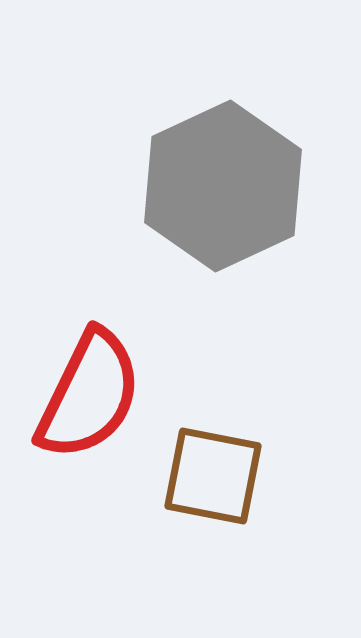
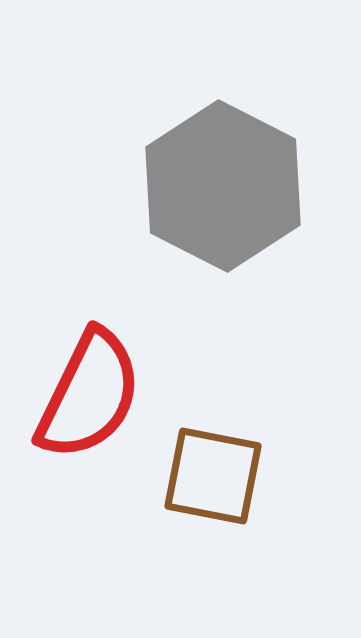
gray hexagon: rotated 8 degrees counterclockwise
